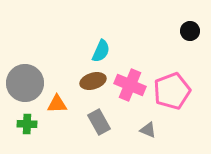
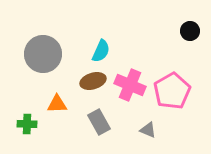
gray circle: moved 18 px right, 29 px up
pink pentagon: rotated 9 degrees counterclockwise
